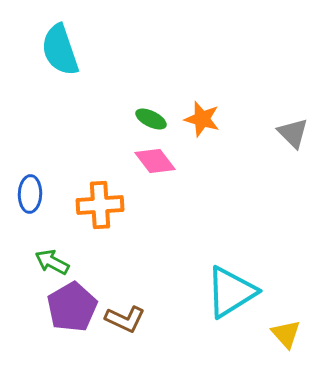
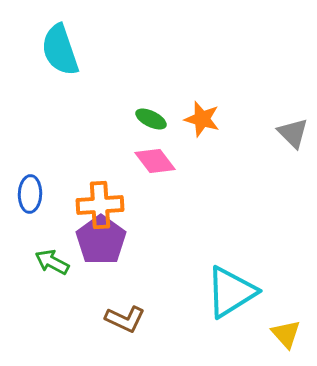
purple pentagon: moved 29 px right, 67 px up; rotated 6 degrees counterclockwise
